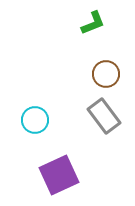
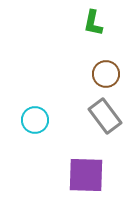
green L-shape: rotated 124 degrees clockwise
gray rectangle: moved 1 px right
purple square: moved 27 px right; rotated 27 degrees clockwise
